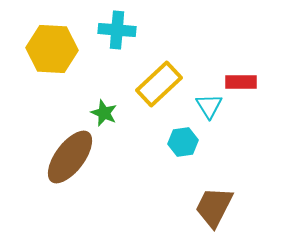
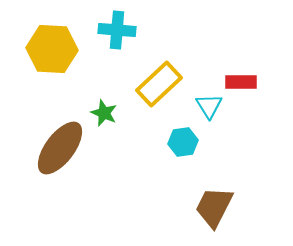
brown ellipse: moved 10 px left, 9 px up
